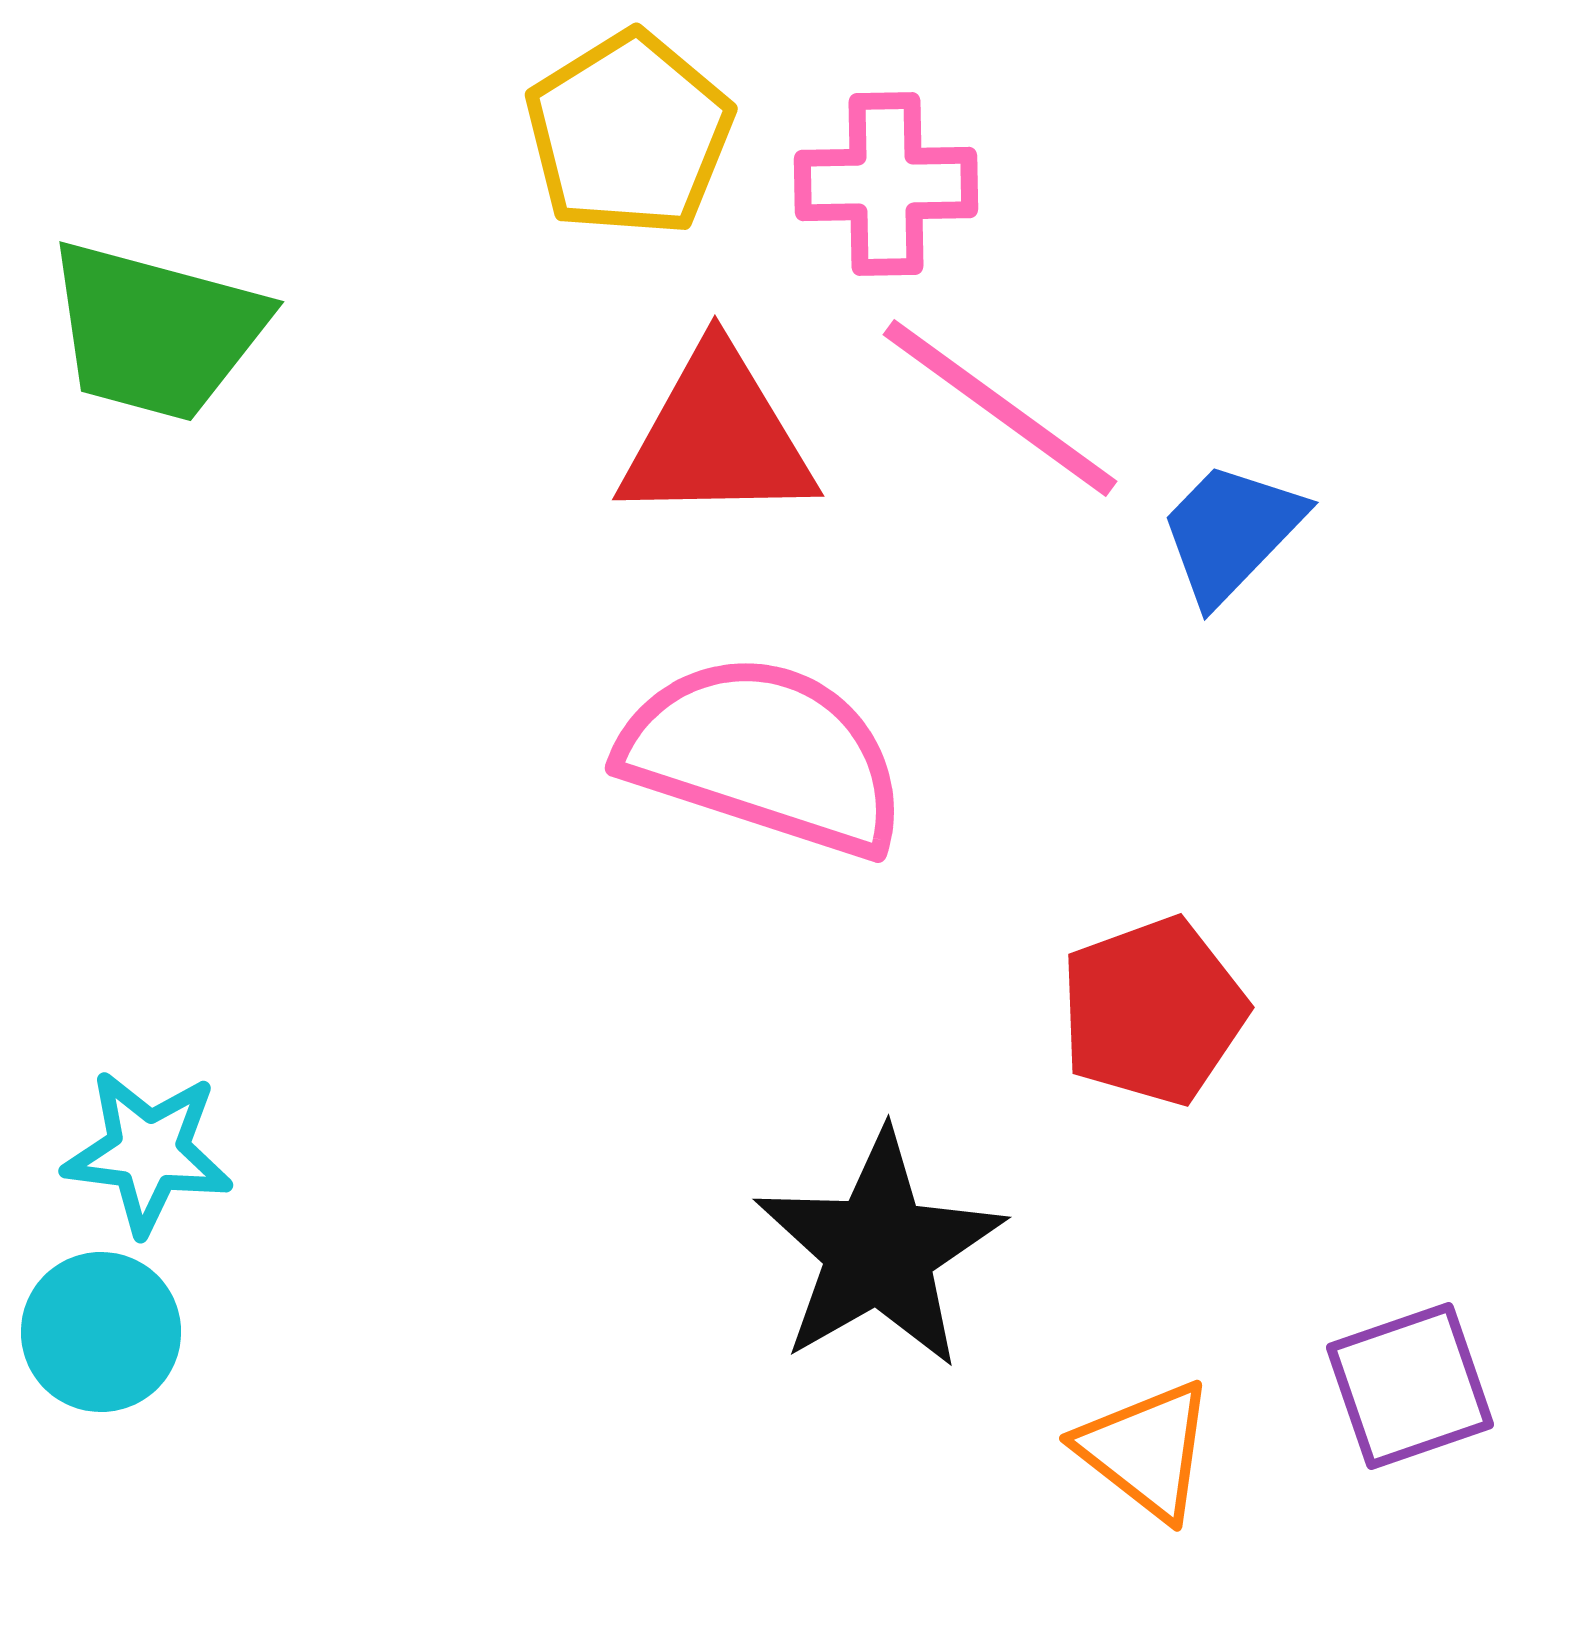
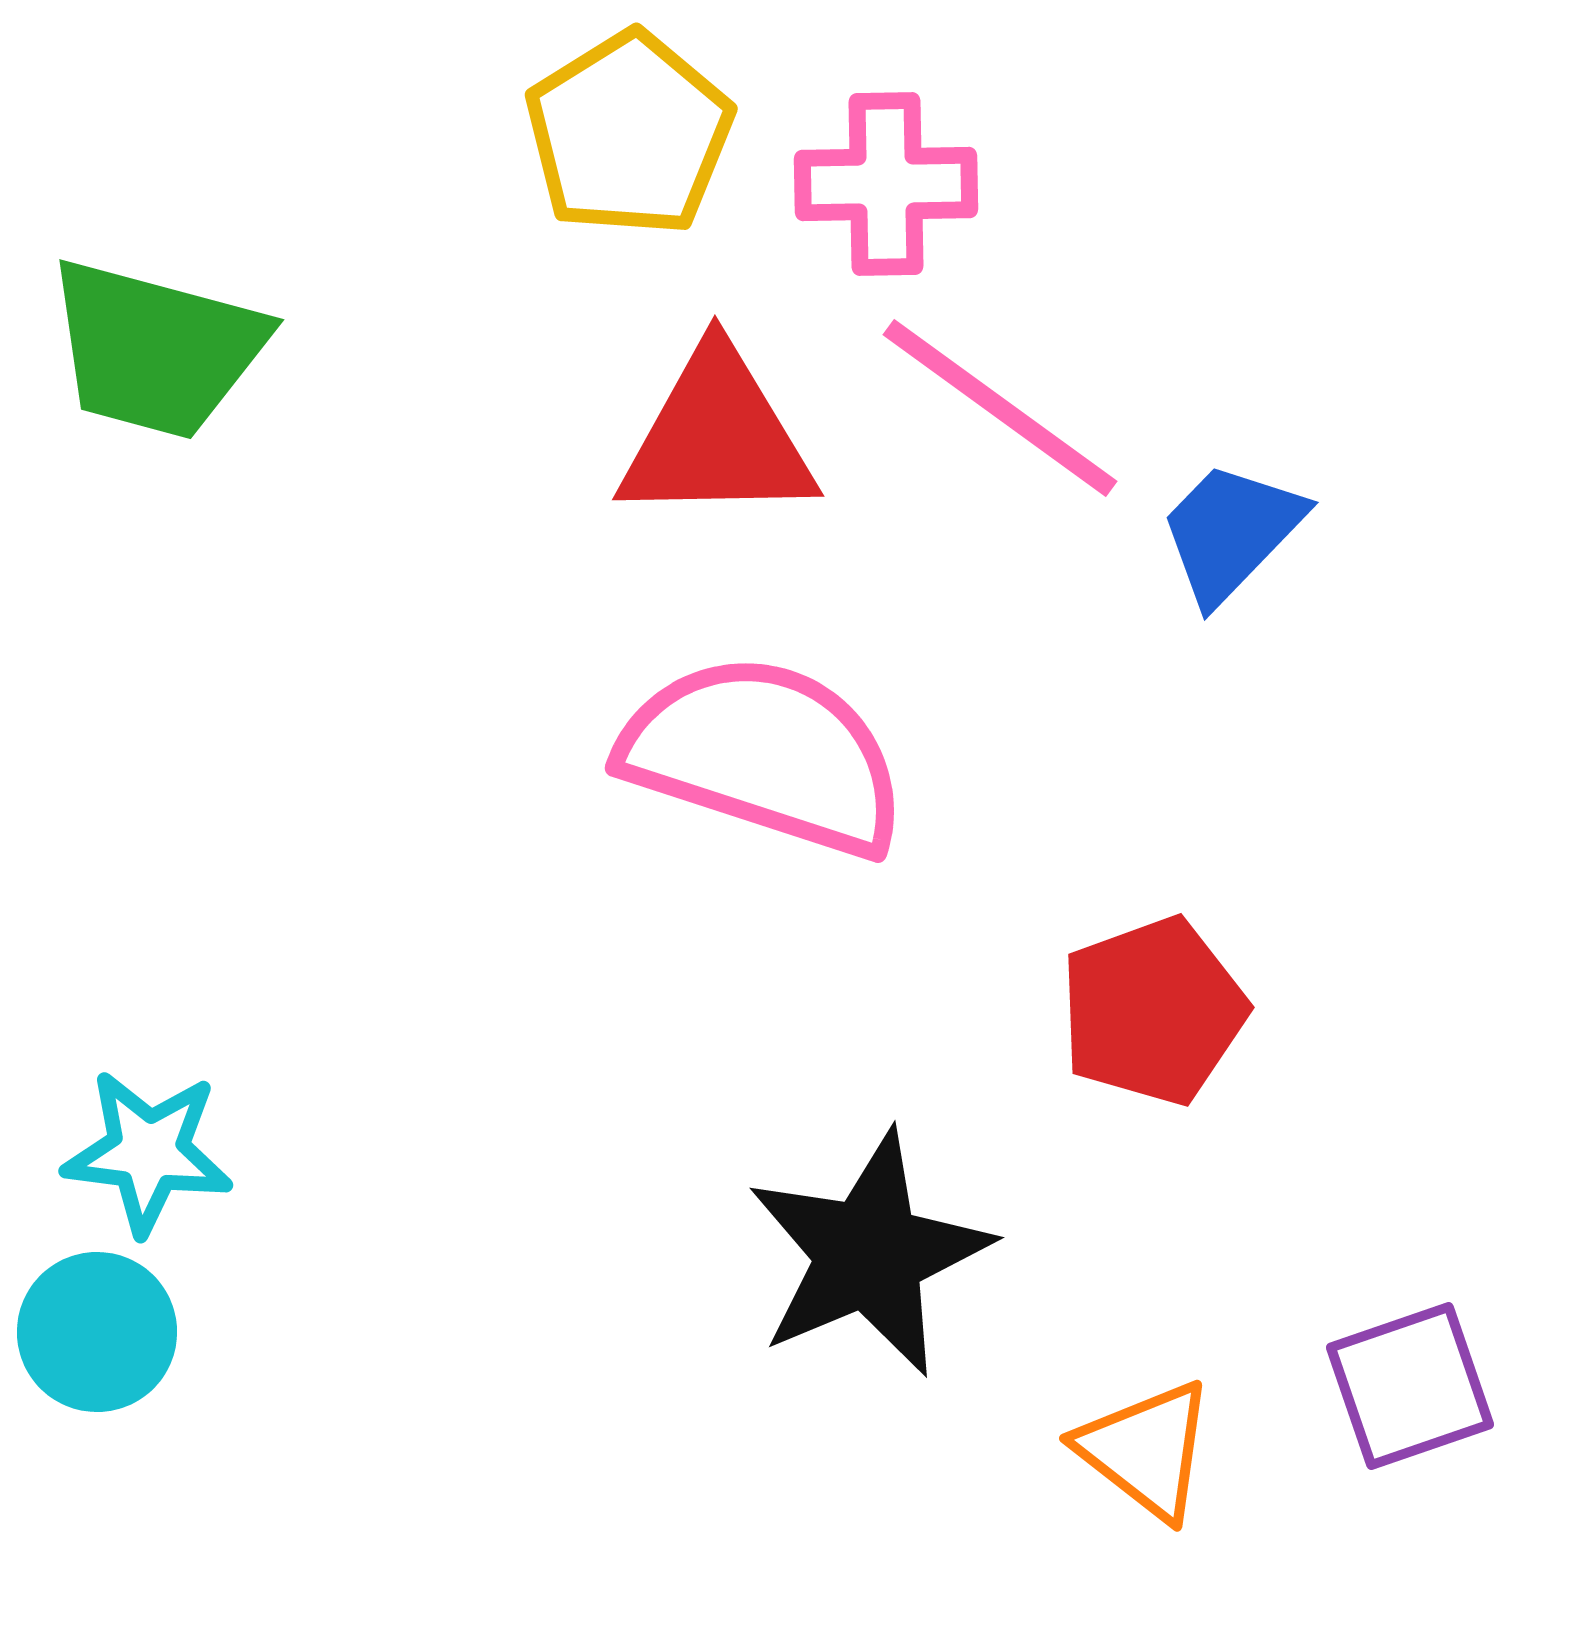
green trapezoid: moved 18 px down
black star: moved 10 px left, 4 px down; rotated 7 degrees clockwise
cyan circle: moved 4 px left
